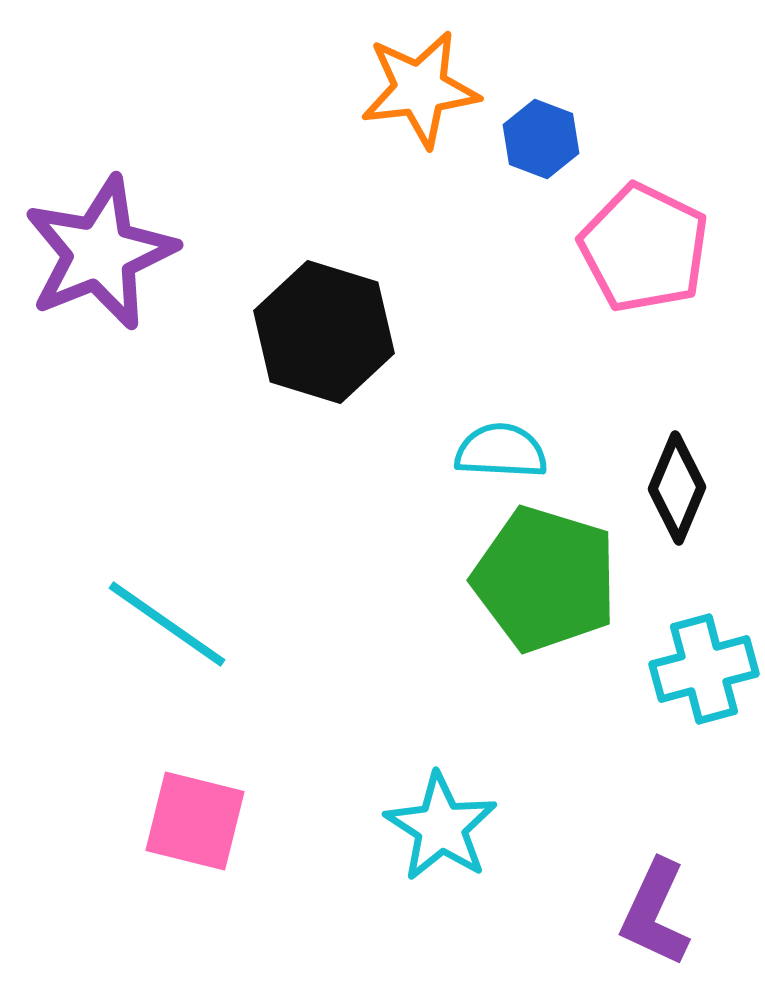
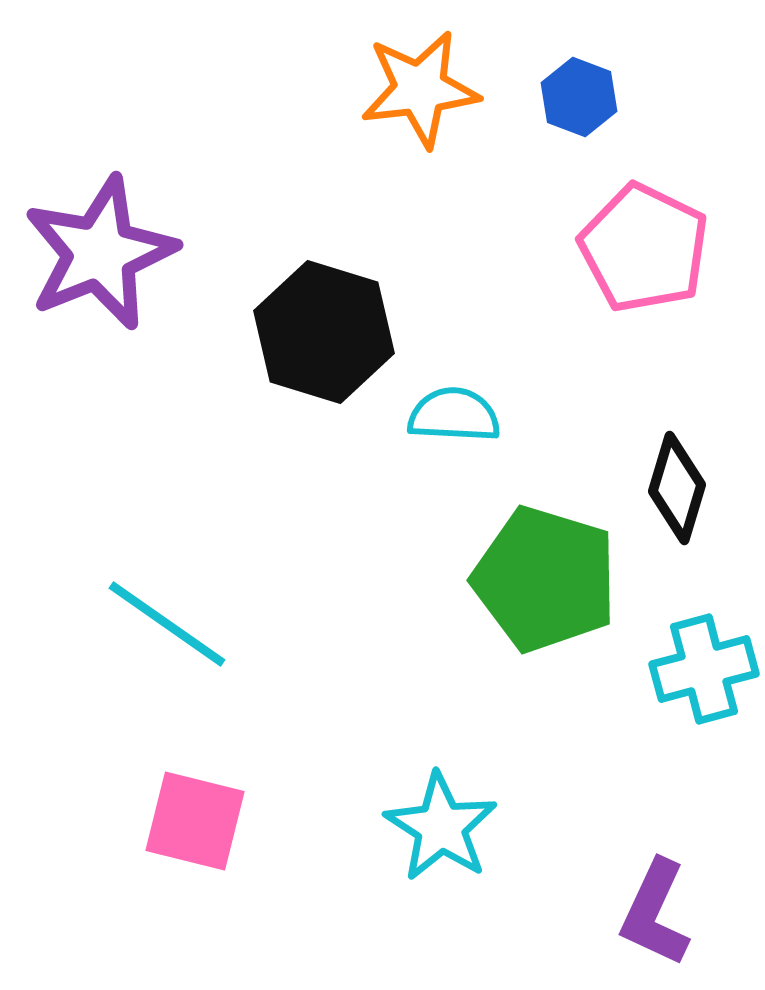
blue hexagon: moved 38 px right, 42 px up
cyan semicircle: moved 47 px left, 36 px up
black diamond: rotated 6 degrees counterclockwise
